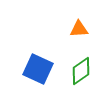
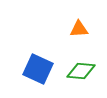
green diamond: rotated 40 degrees clockwise
